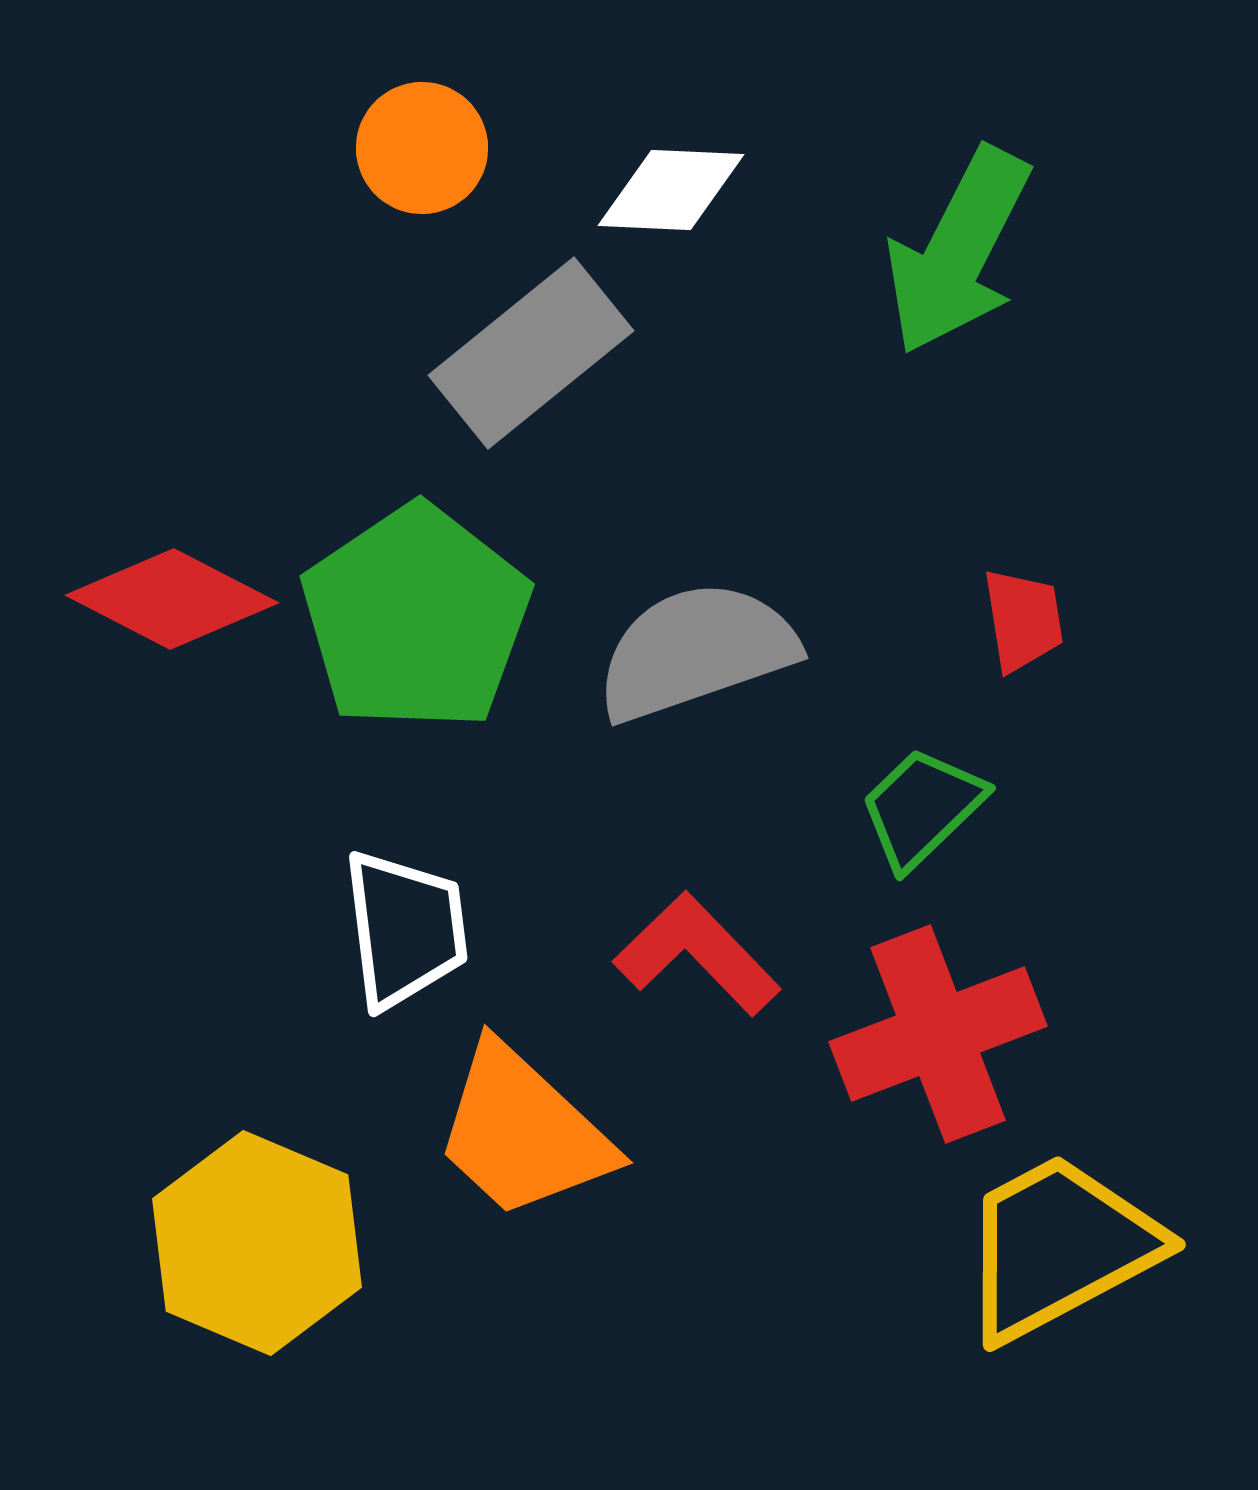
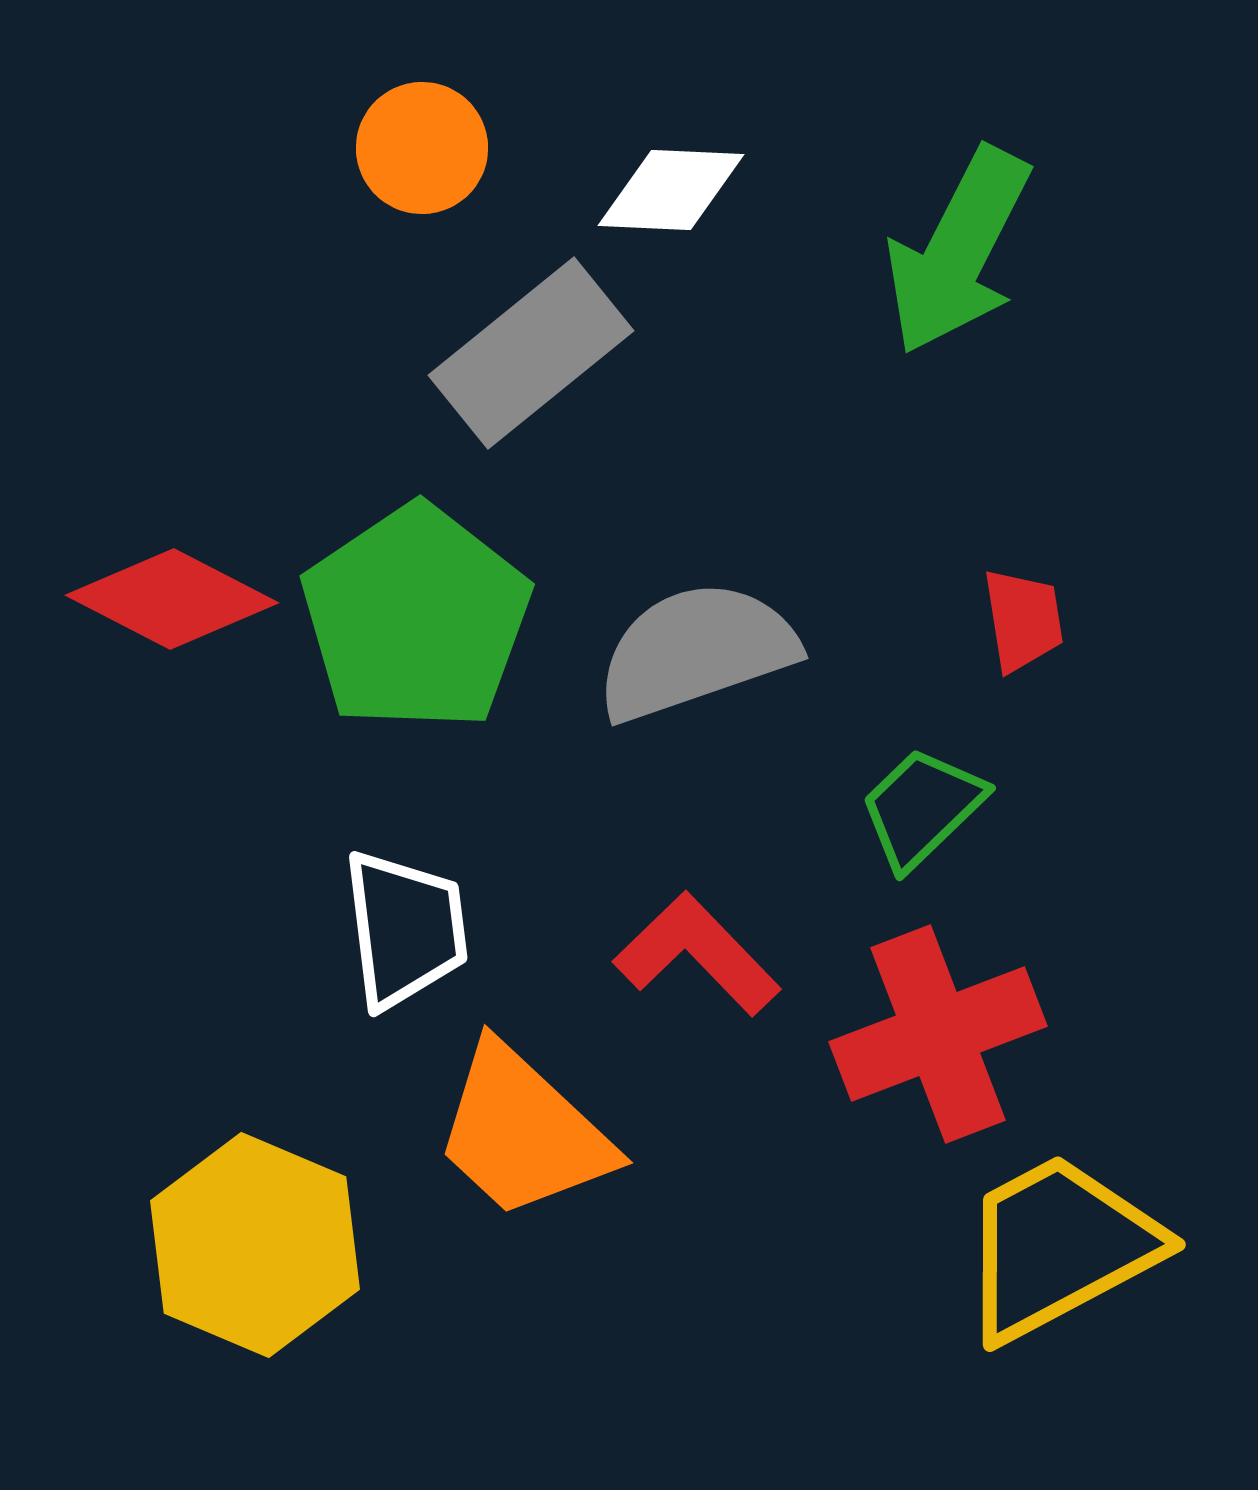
yellow hexagon: moved 2 px left, 2 px down
